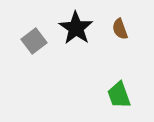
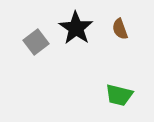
gray square: moved 2 px right, 1 px down
green trapezoid: rotated 56 degrees counterclockwise
